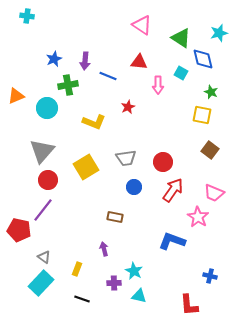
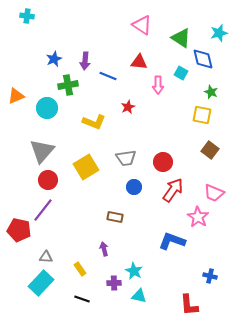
gray triangle at (44, 257): moved 2 px right; rotated 32 degrees counterclockwise
yellow rectangle at (77, 269): moved 3 px right; rotated 56 degrees counterclockwise
